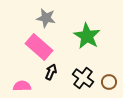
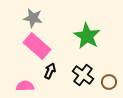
gray star: moved 13 px left
pink rectangle: moved 2 px left, 1 px up
black arrow: moved 1 px left, 1 px up
black cross: moved 3 px up
pink semicircle: moved 3 px right
